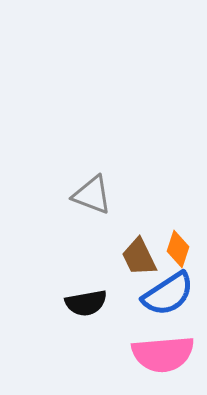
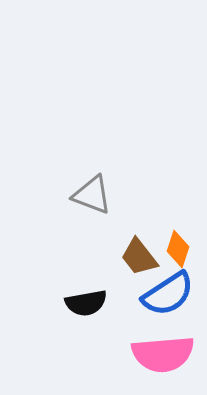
brown trapezoid: rotated 12 degrees counterclockwise
